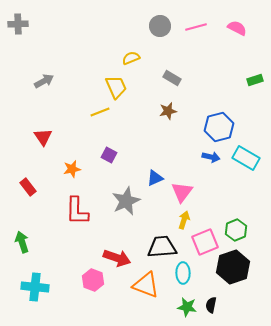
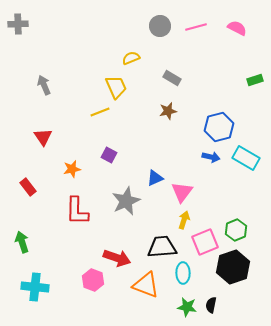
gray arrow: moved 4 px down; rotated 84 degrees counterclockwise
